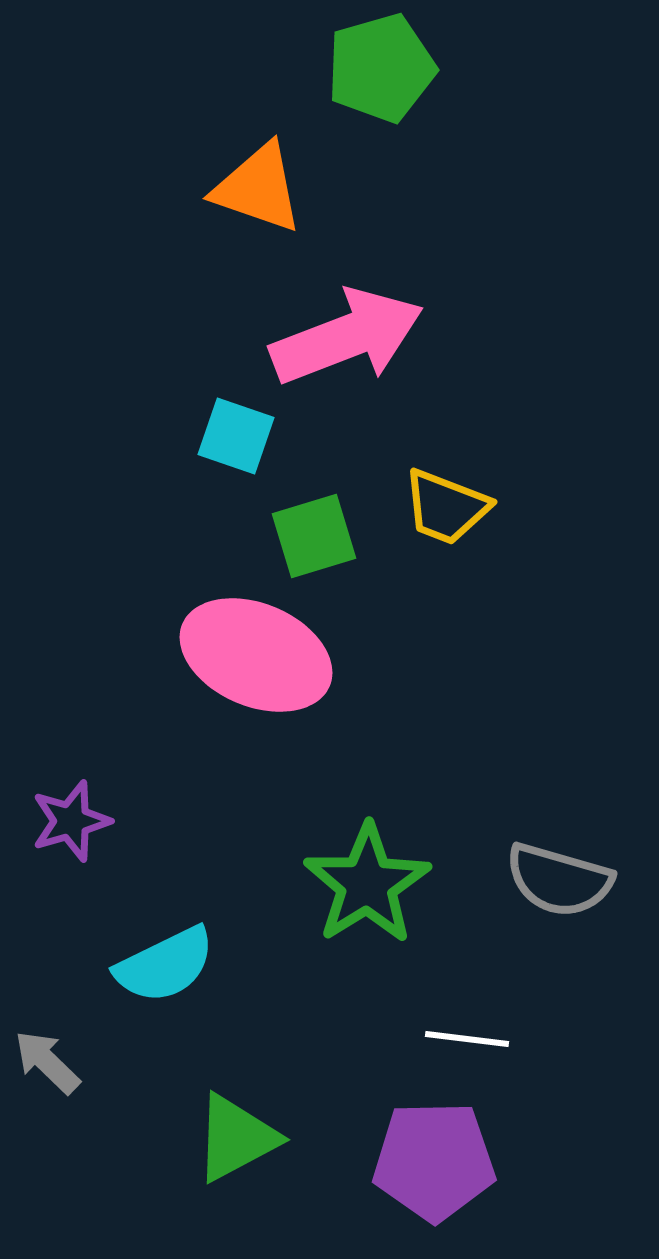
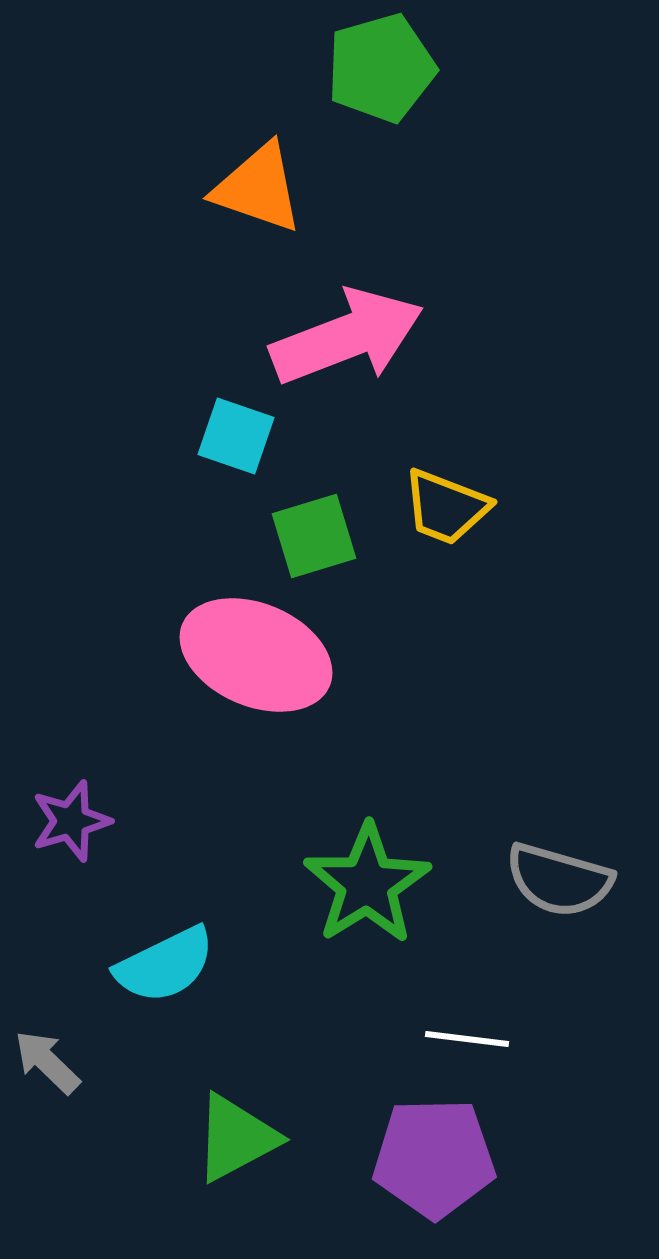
purple pentagon: moved 3 px up
